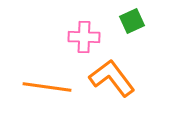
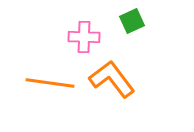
orange L-shape: moved 1 px down
orange line: moved 3 px right, 4 px up
